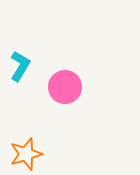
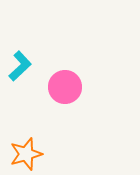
cyan L-shape: rotated 16 degrees clockwise
